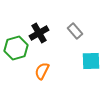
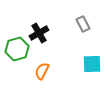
gray rectangle: moved 8 px right, 7 px up; rotated 14 degrees clockwise
green hexagon: moved 1 px right, 1 px down
cyan square: moved 1 px right, 3 px down
